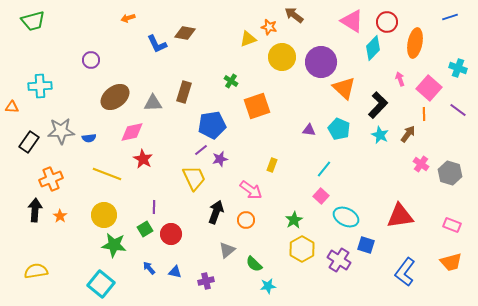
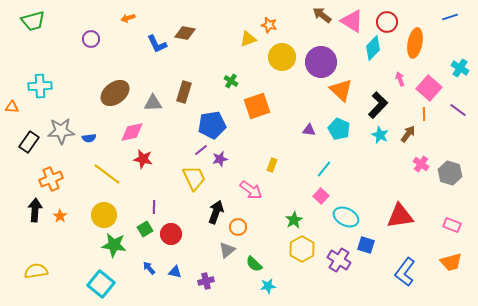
brown arrow at (294, 15): moved 28 px right
orange star at (269, 27): moved 2 px up
purple circle at (91, 60): moved 21 px up
cyan cross at (458, 68): moved 2 px right; rotated 12 degrees clockwise
orange triangle at (344, 88): moved 3 px left, 2 px down
brown ellipse at (115, 97): moved 4 px up
red star at (143, 159): rotated 18 degrees counterclockwise
yellow line at (107, 174): rotated 16 degrees clockwise
orange circle at (246, 220): moved 8 px left, 7 px down
